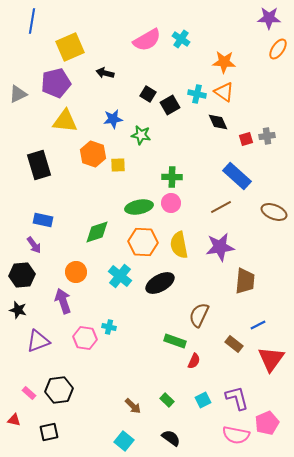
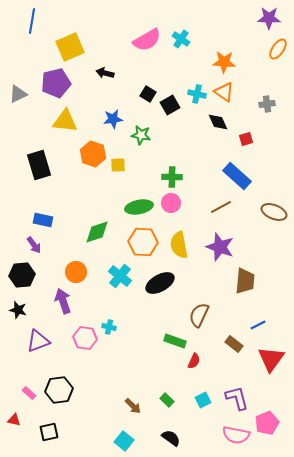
gray cross at (267, 136): moved 32 px up
purple star at (220, 247): rotated 28 degrees clockwise
